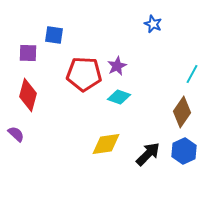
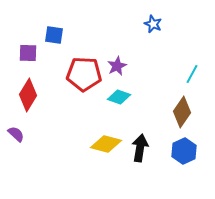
red diamond: rotated 16 degrees clockwise
yellow diamond: rotated 24 degrees clockwise
black arrow: moved 8 px left, 6 px up; rotated 36 degrees counterclockwise
